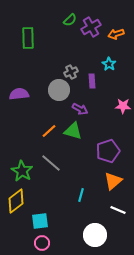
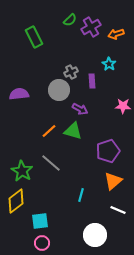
green rectangle: moved 6 px right, 1 px up; rotated 25 degrees counterclockwise
